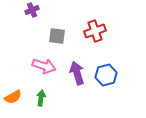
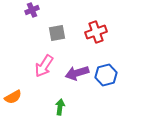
red cross: moved 1 px right, 1 px down
gray square: moved 3 px up; rotated 18 degrees counterclockwise
pink arrow: rotated 105 degrees clockwise
purple arrow: rotated 90 degrees counterclockwise
green arrow: moved 19 px right, 9 px down
